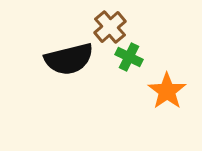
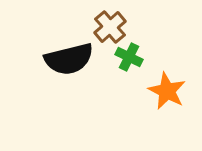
orange star: rotated 9 degrees counterclockwise
